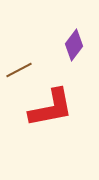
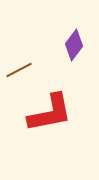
red L-shape: moved 1 px left, 5 px down
